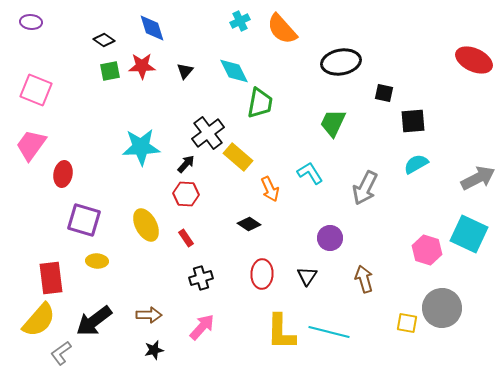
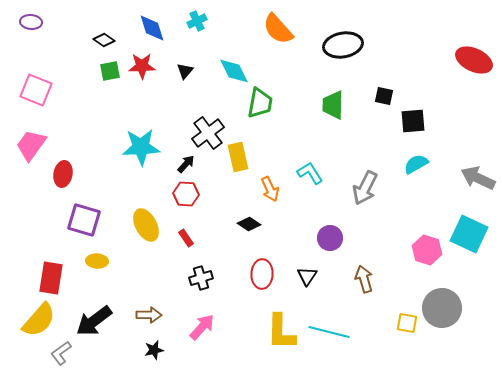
cyan cross at (240, 21): moved 43 px left
orange semicircle at (282, 29): moved 4 px left
black ellipse at (341, 62): moved 2 px right, 17 px up
black square at (384, 93): moved 3 px down
green trapezoid at (333, 123): moved 18 px up; rotated 24 degrees counterclockwise
yellow rectangle at (238, 157): rotated 36 degrees clockwise
gray arrow at (478, 178): rotated 128 degrees counterclockwise
red rectangle at (51, 278): rotated 16 degrees clockwise
